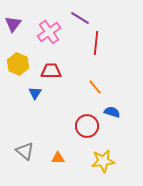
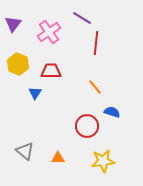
purple line: moved 2 px right
